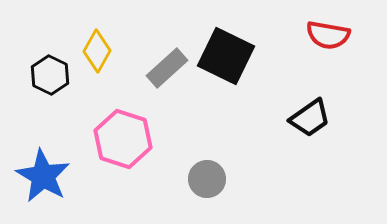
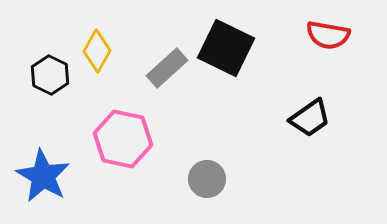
black square: moved 8 px up
pink hexagon: rotated 6 degrees counterclockwise
